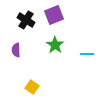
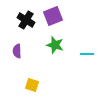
purple square: moved 1 px left, 1 px down
green star: rotated 18 degrees counterclockwise
purple semicircle: moved 1 px right, 1 px down
yellow square: moved 2 px up; rotated 16 degrees counterclockwise
